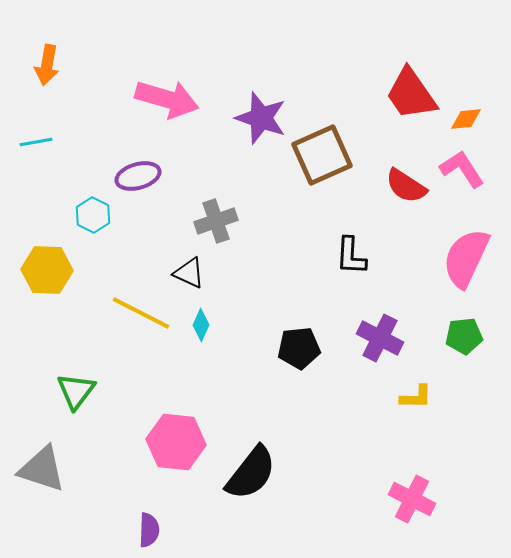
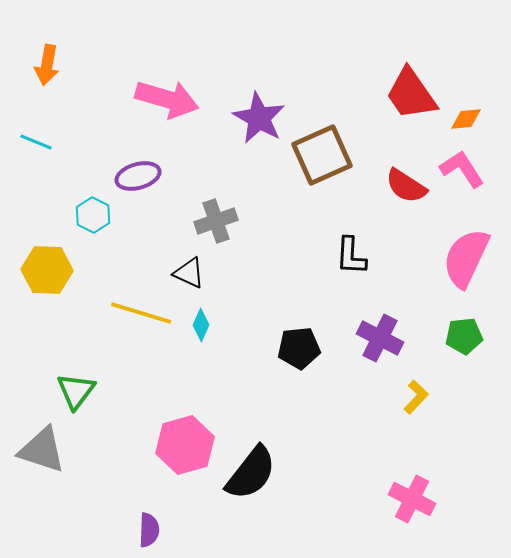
purple star: moved 2 px left; rotated 10 degrees clockwise
cyan line: rotated 32 degrees clockwise
yellow line: rotated 10 degrees counterclockwise
yellow L-shape: rotated 48 degrees counterclockwise
pink hexagon: moved 9 px right, 3 px down; rotated 22 degrees counterclockwise
gray triangle: moved 19 px up
